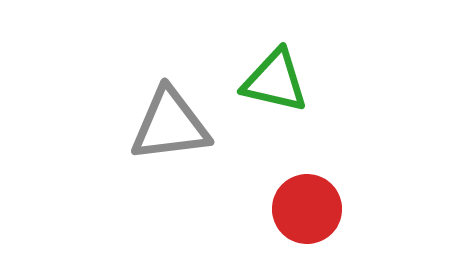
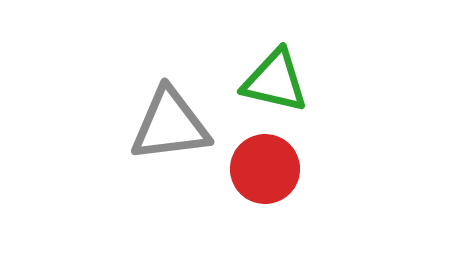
red circle: moved 42 px left, 40 px up
